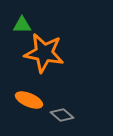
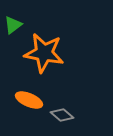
green triangle: moved 9 px left; rotated 36 degrees counterclockwise
